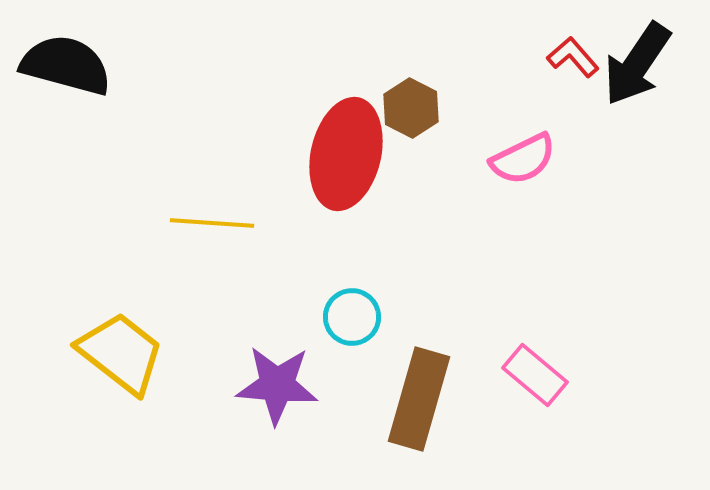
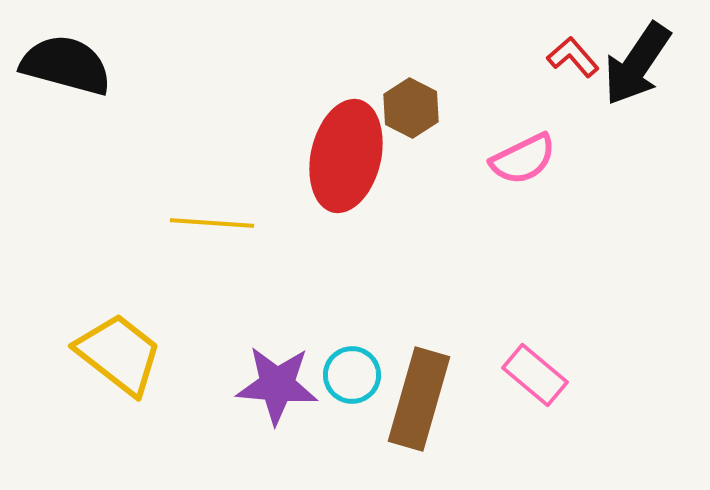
red ellipse: moved 2 px down
cyan circle: moved 58 px down
yellow trapezoid: moved 2 px left, 1 px down
